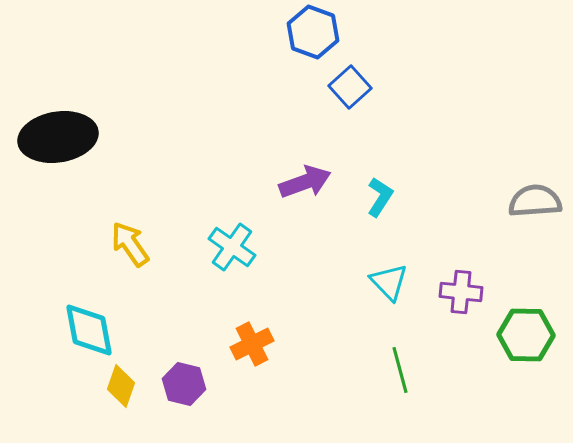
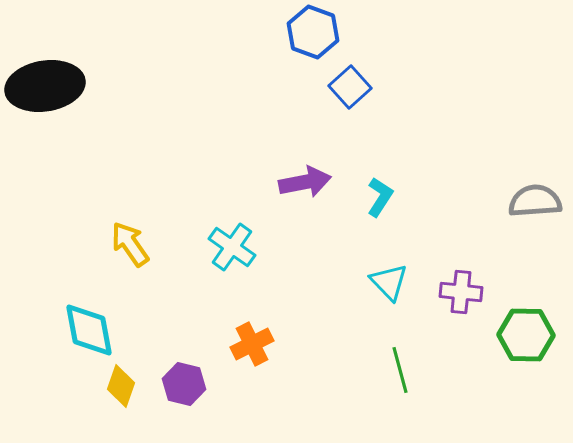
black ellipse: moved 13 px left, 51 px up
purple arrow: rotated 9 degrees clockwise
